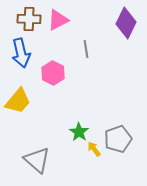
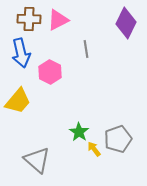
pink hexagon: moved 3 px left, 1 px up
